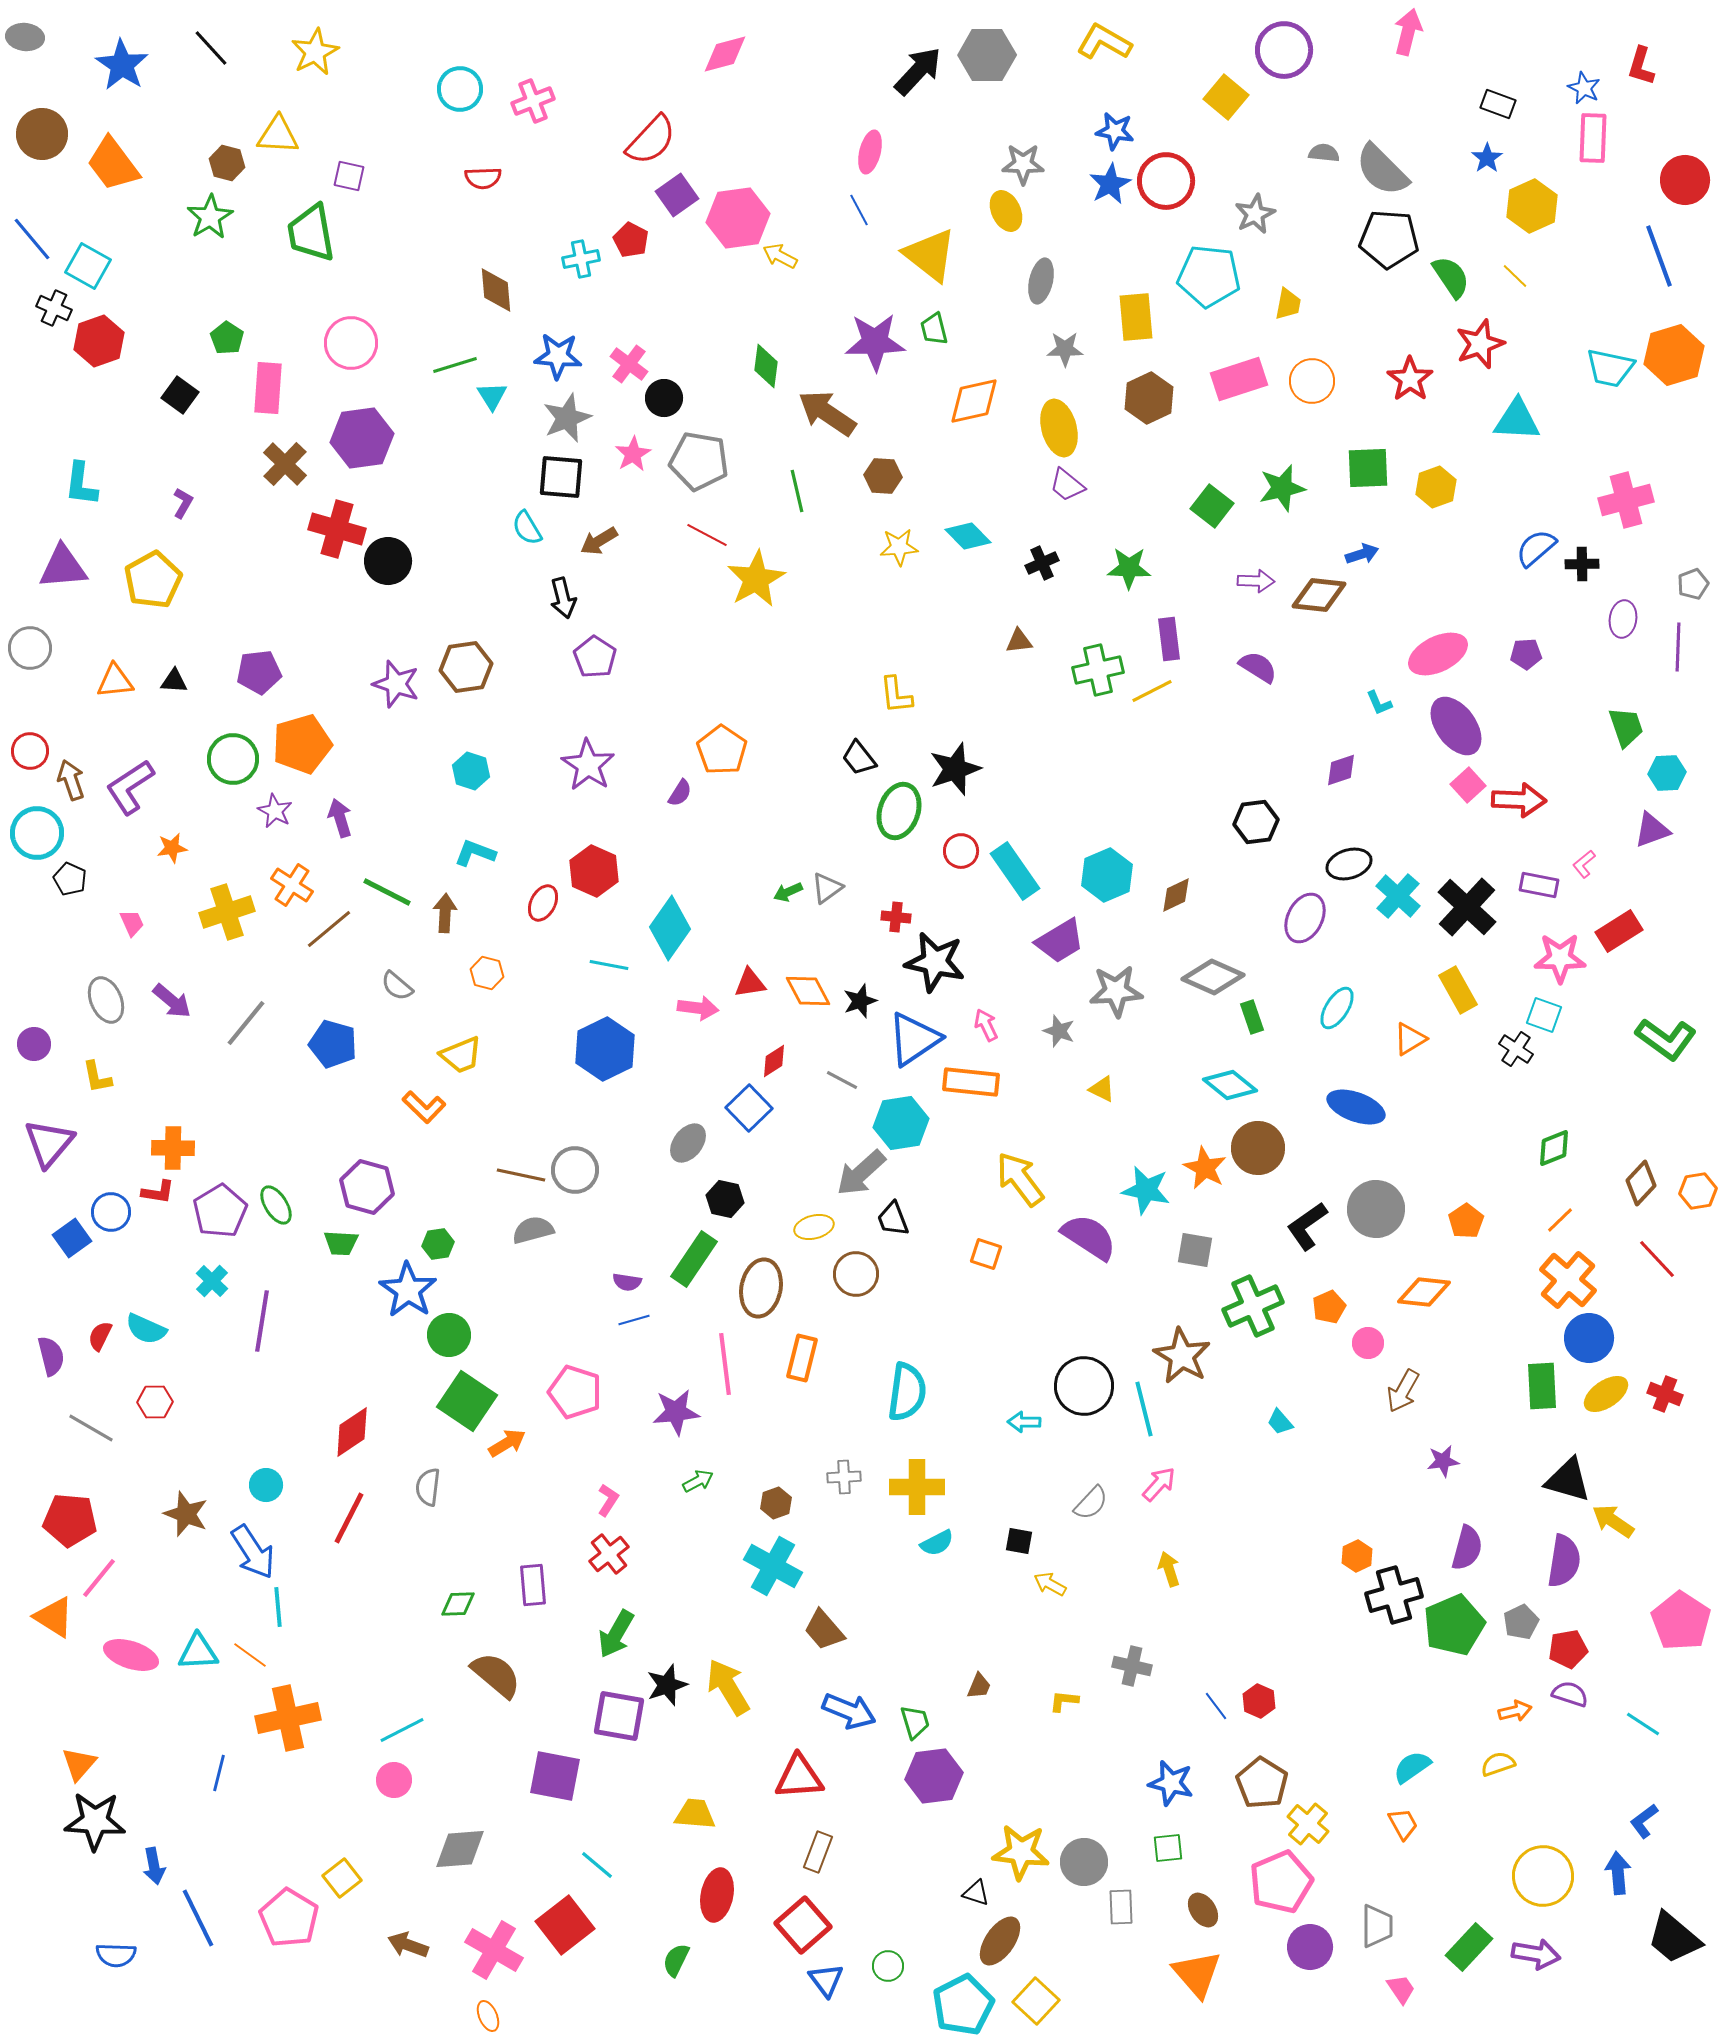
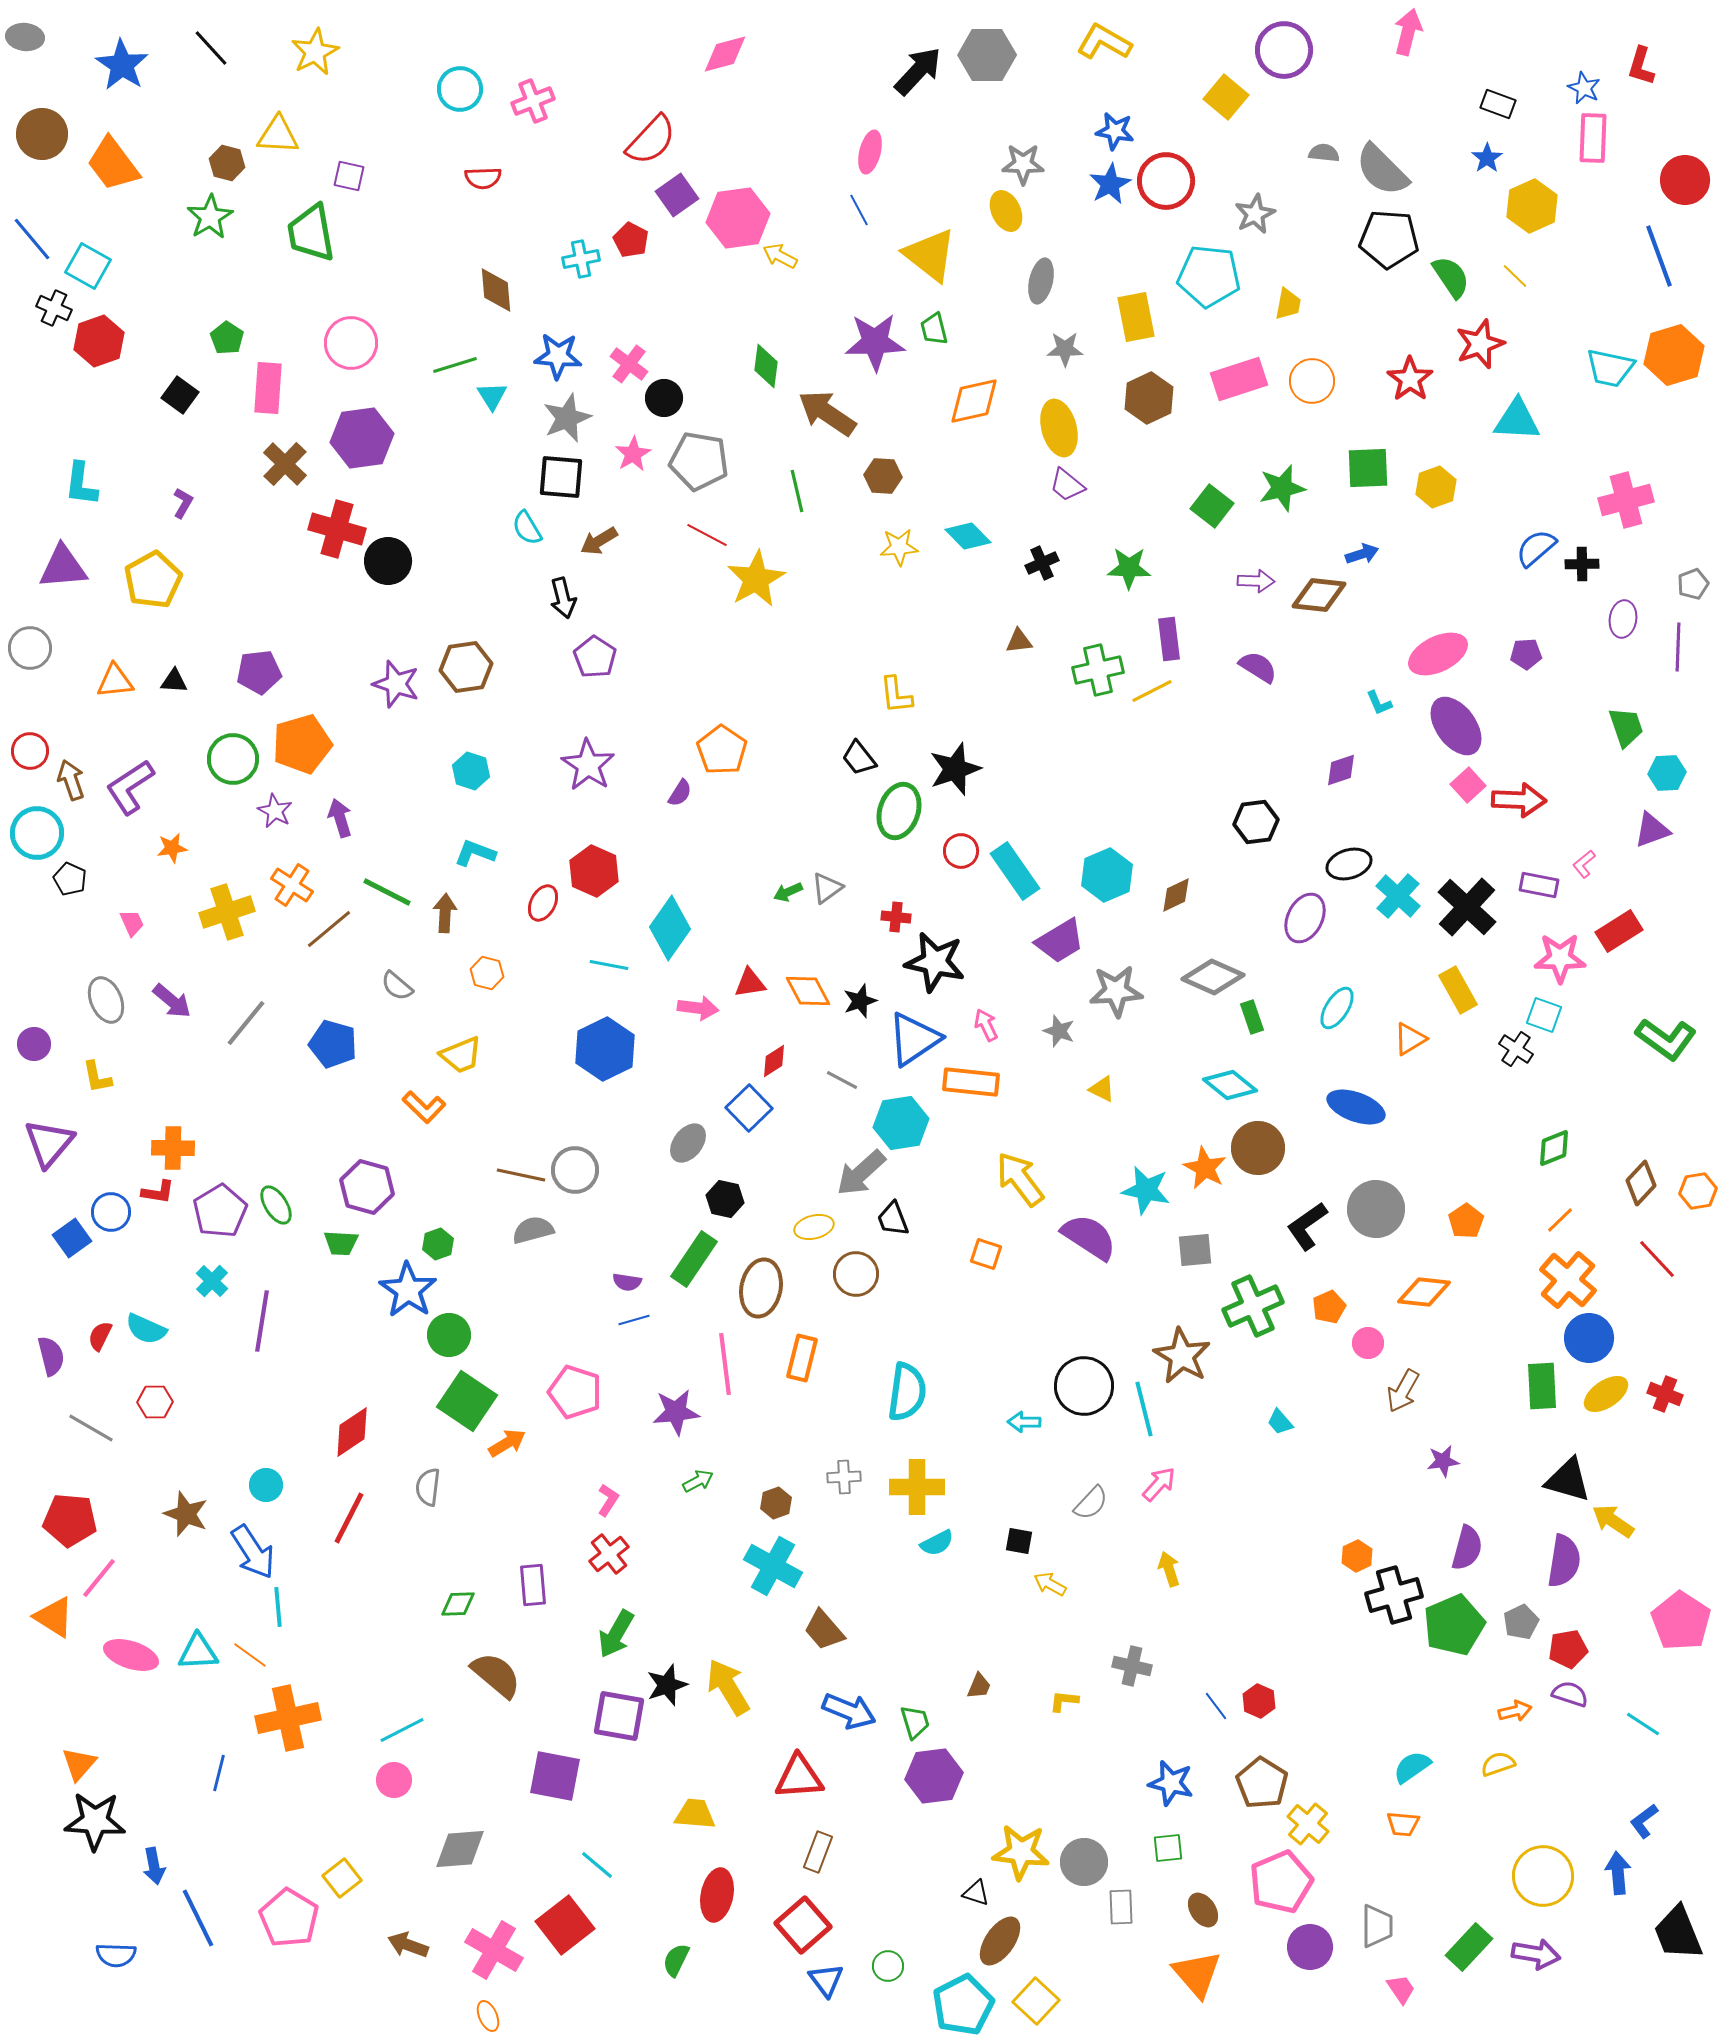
yellow rectangle at (1136, 317): rotated 6 degrees counterclockwise
green hexagon at (438, 1244): rotated 12 degrees counterclockwise
gray square at (1195, 1250): rotated 15 degrees counterclockwise
orange trapezoid at (1403, 1824): rotated 124 degrees clockwise
black trapezoid at (1674, 1938): moved 4 px right, 5 px up; rotated 28 degrees clockwise
